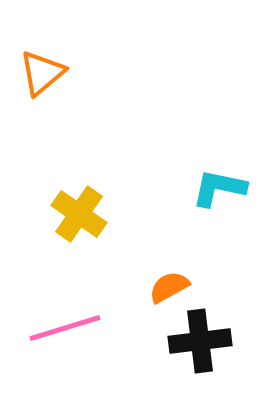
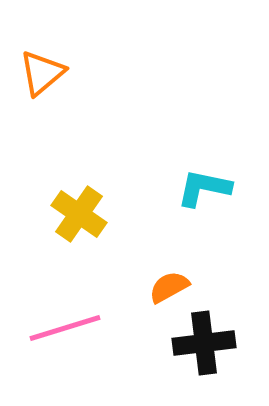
cyan L-shape: moved 15 px left
black cross: moved 4 px right, 2 px down
